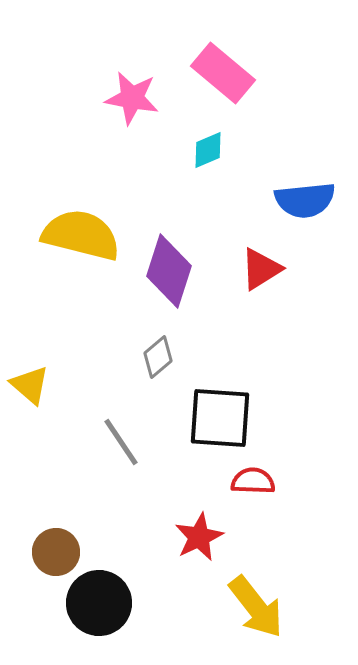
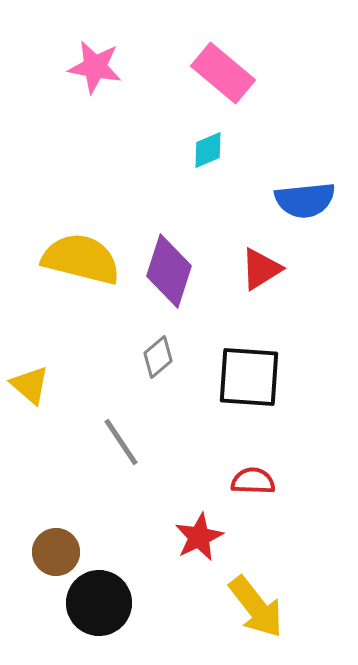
pink star: moved 37 px left, 31 px up
yellow semicircle: moved 24 px down
black square: moved 29 px right, 41 px up
